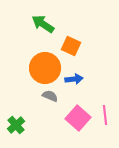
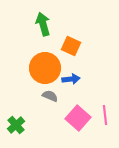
green arrow: rotated 40 degrees clockwise
blue arrow: moved 3 px left
